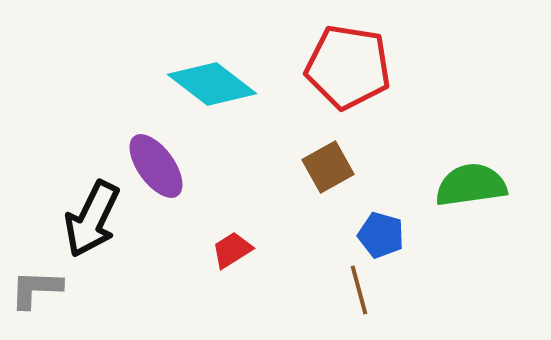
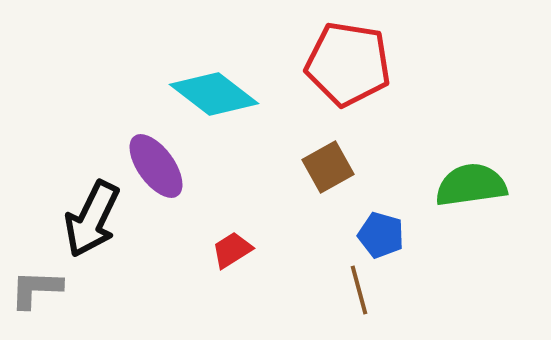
red pentagon: moved 3 px up
cyan diamond: moved 2 px right, 10 px down
